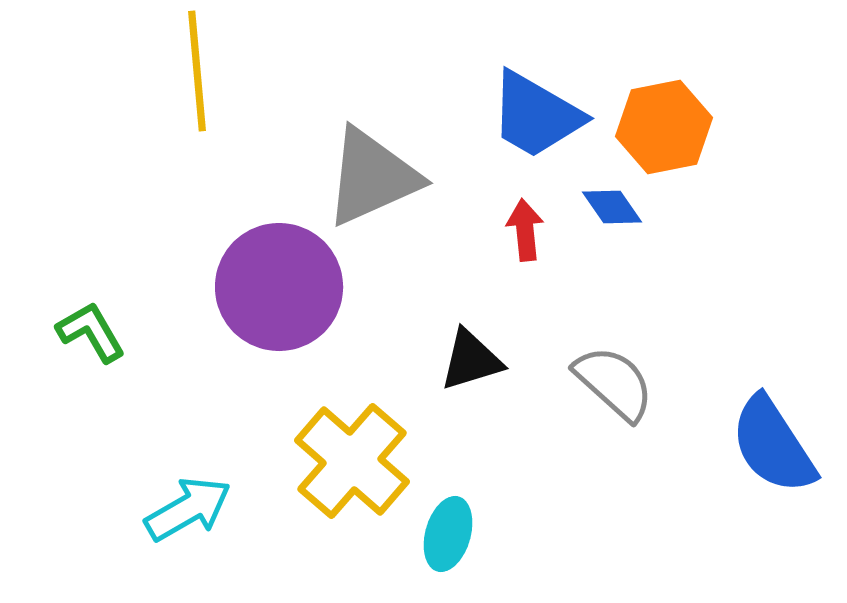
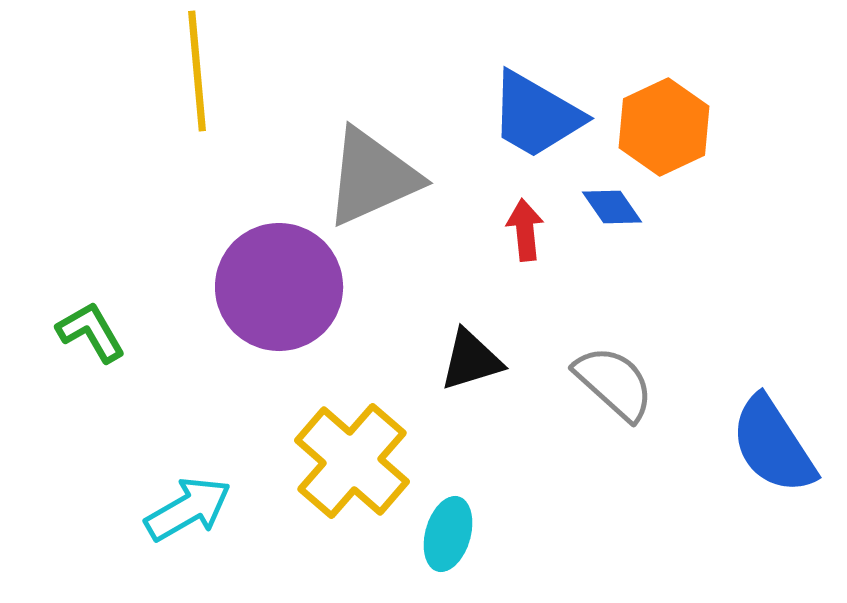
orange hexagon: rotated 14 degrees counterclockwise
